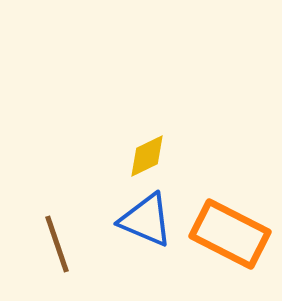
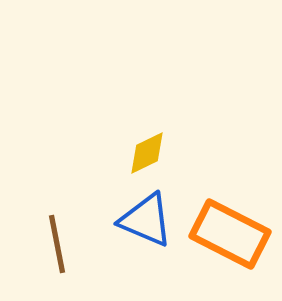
yellow diamond: moved 3 px up
brown line: rotated 8 degrees clockwise
